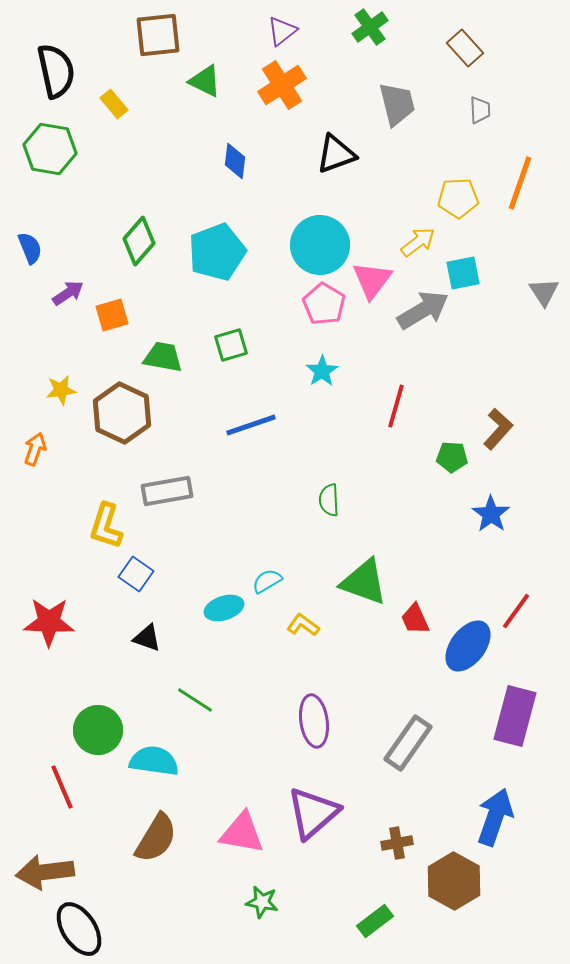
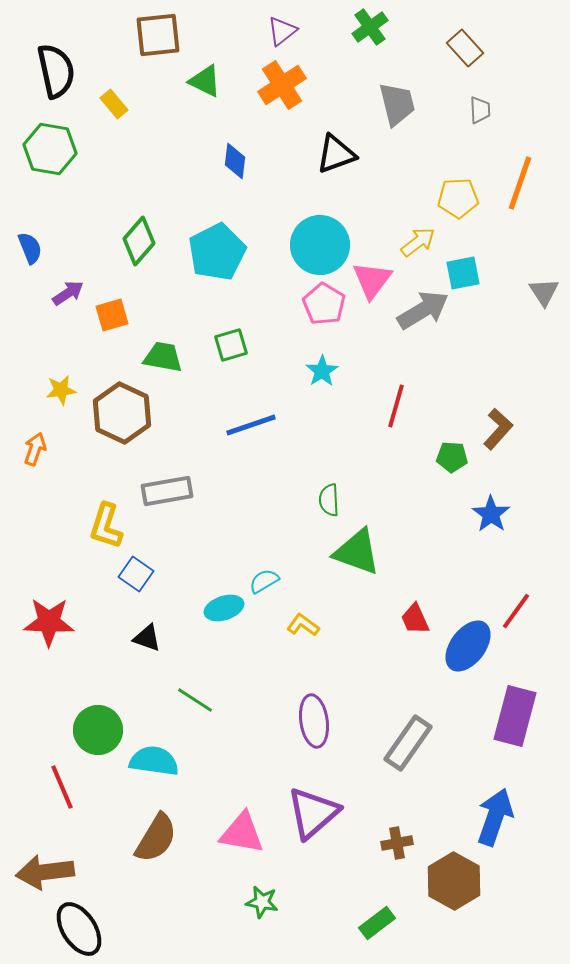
cyan pentagon at (217, 252): rotated 6 degrees counterclockwise
cyan semicircle at (267, 581): moved 3 px left
green triangle at (364, 582): moved 7 px left, 30 px up
green rectangle at (375, 921): moved 2 px right, 2 px down
